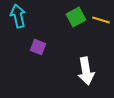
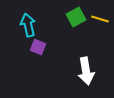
cyan arrow: moved 10 px right, 9 px down
yellow line: moved 1 px left, 1 px up
